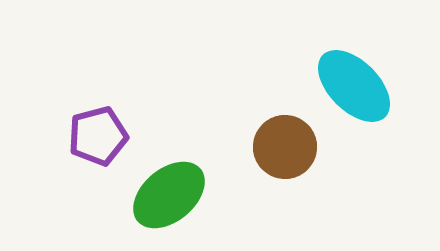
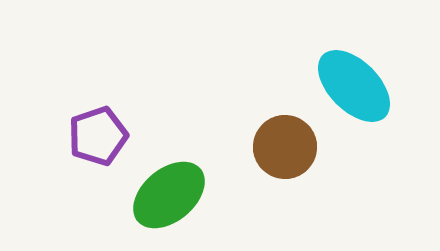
purple pentagon: rotated 4 degrees counterclockwise
